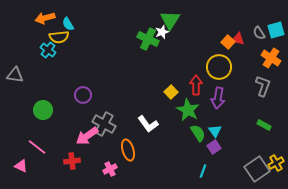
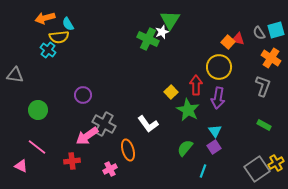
green circle: moved 5 px left
green semicircle: moved 13 px left, 15 px down; rotated 108 degrees counterclockwise
